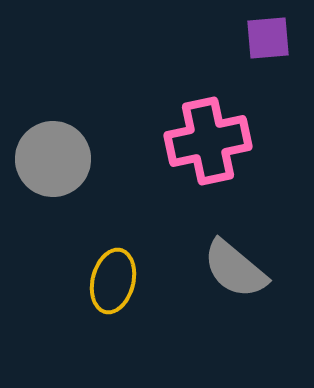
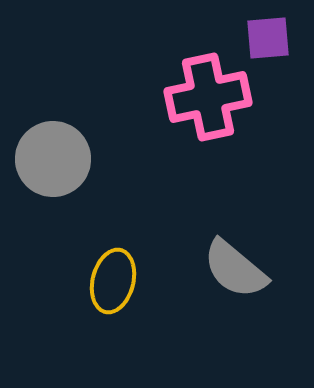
pink cross: moved 44 px up
